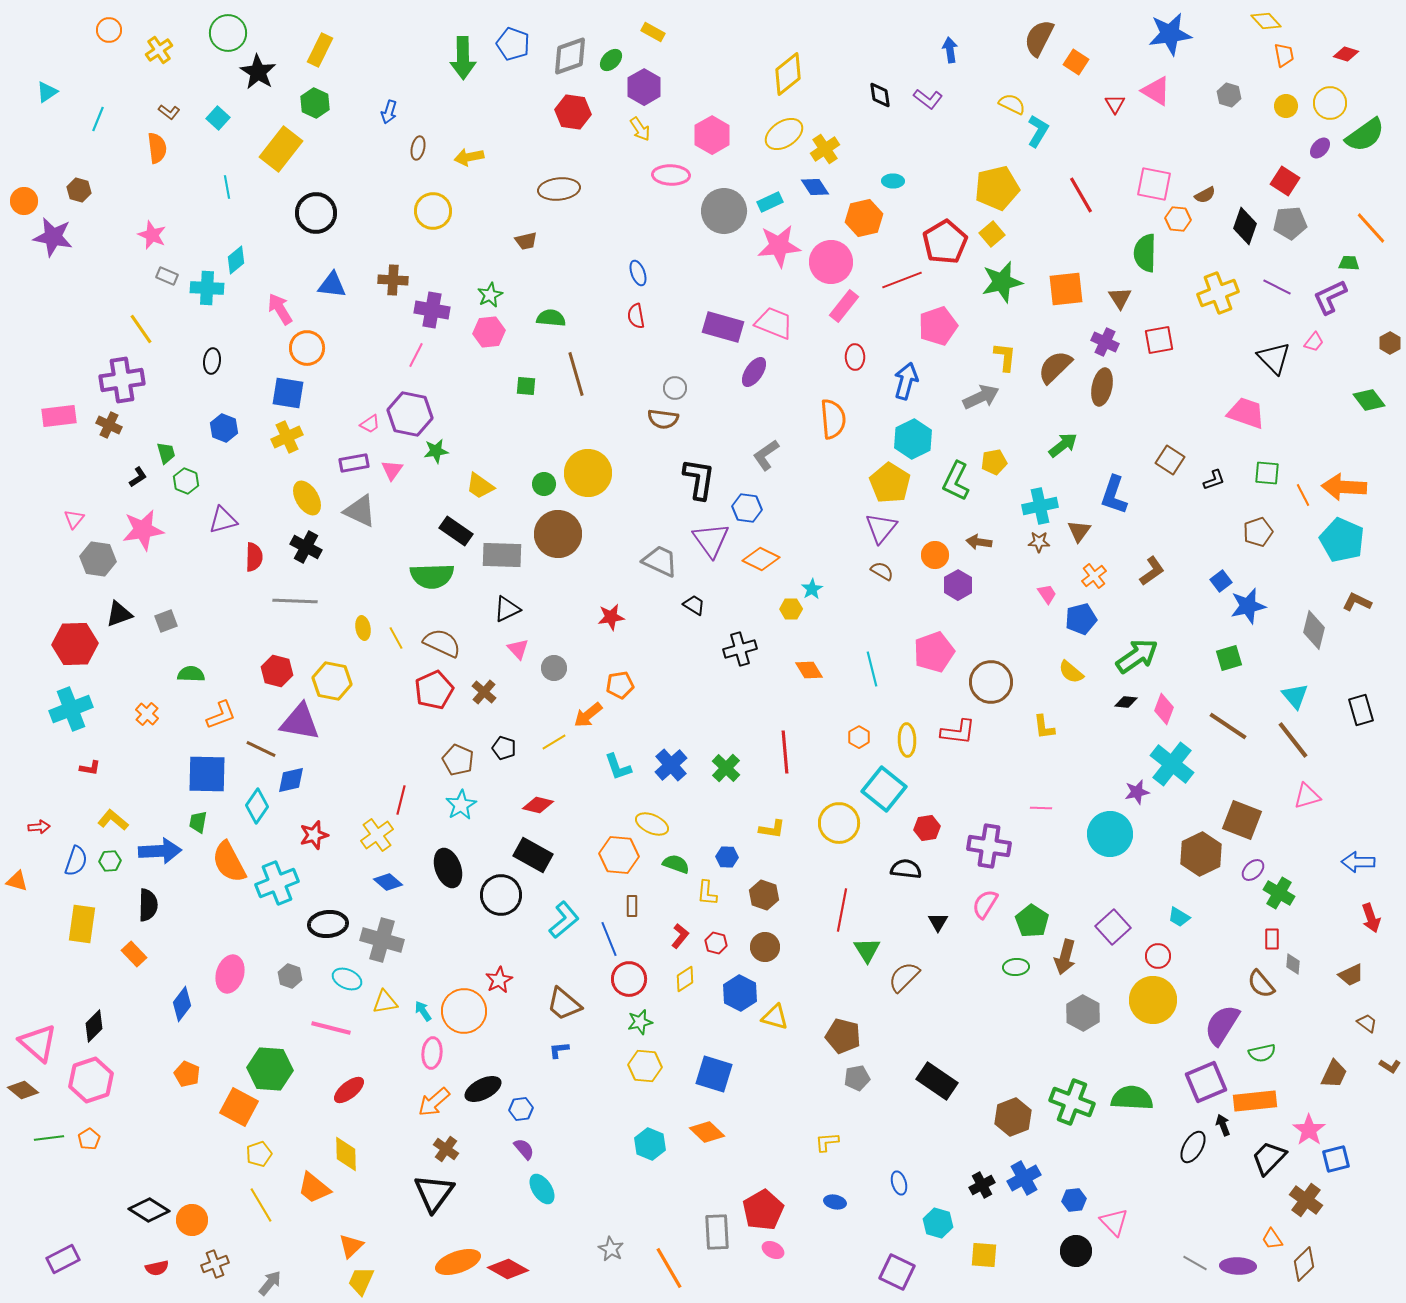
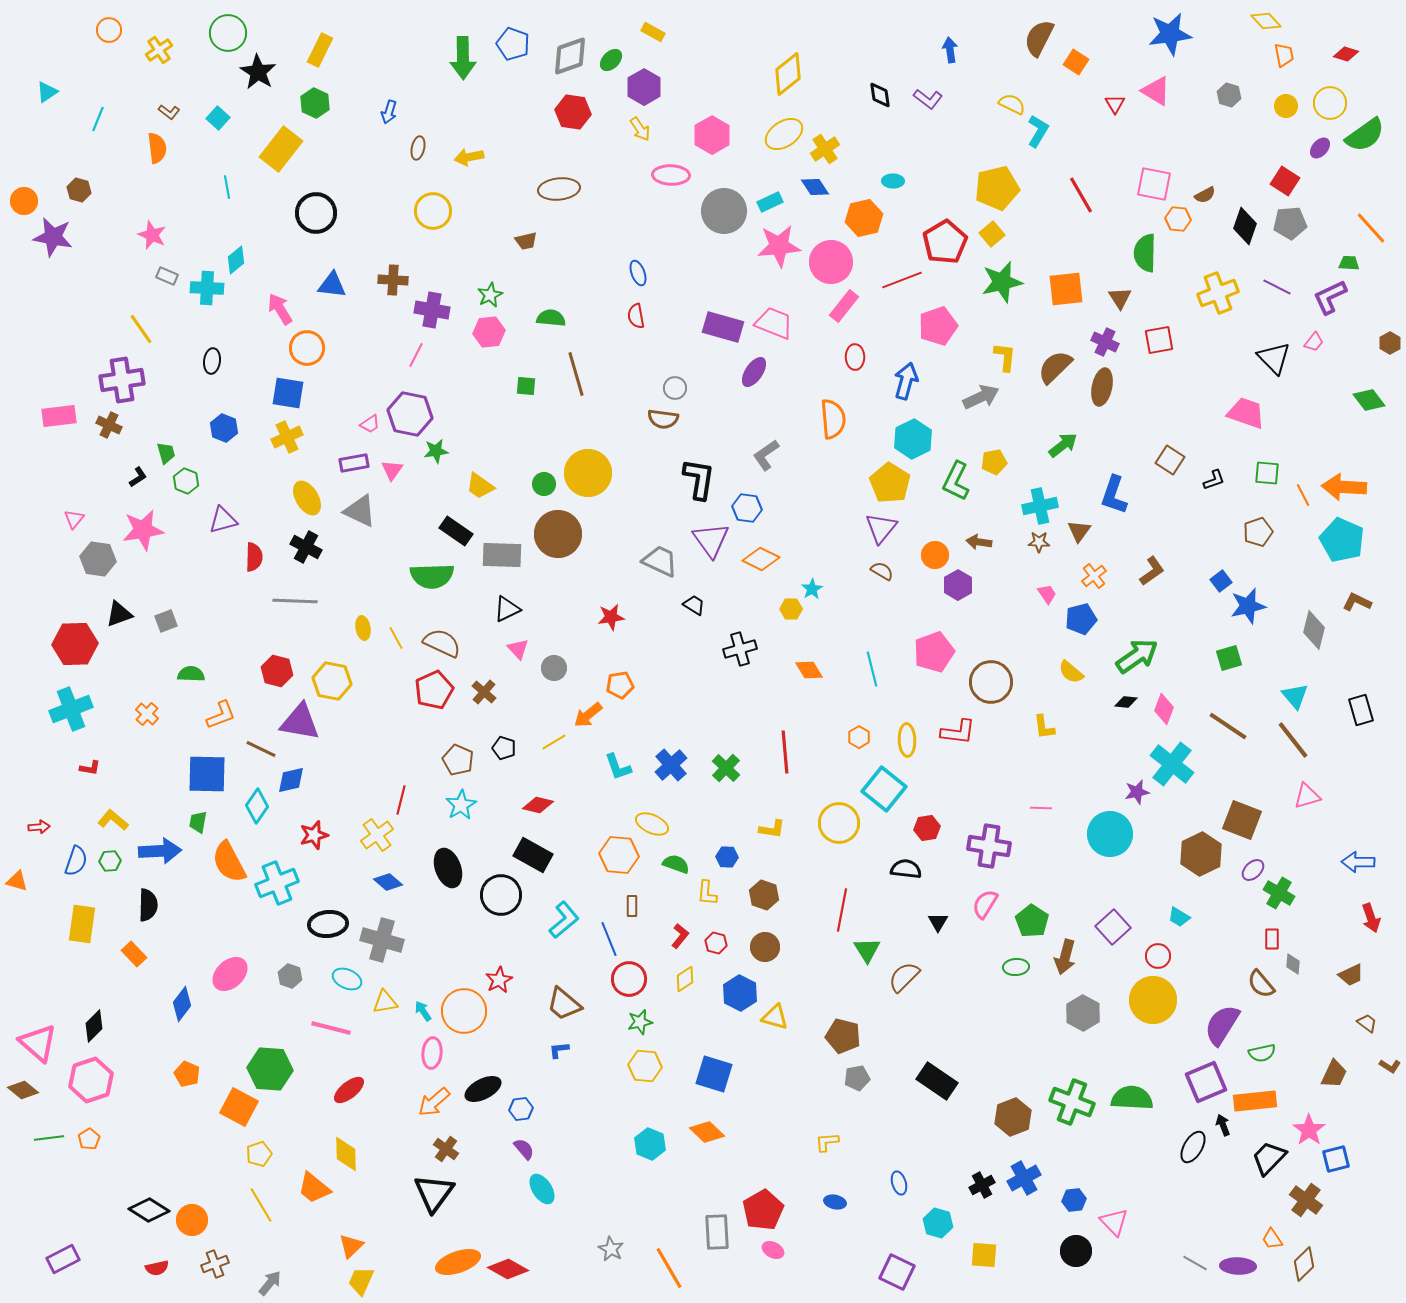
pink ellipse at (230, 974): rotated 30 degrees clockwise
